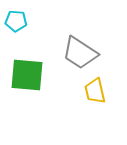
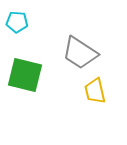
cyan pentagon: moved 1 px right, 1 px down
green square: moved 2 px left; rotated 9 degrees clockwise
